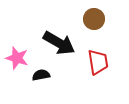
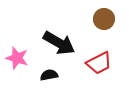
brown circle: moved 10 px right
red trapezoid: moved 1 px right, 1 px down; rotated 72 degrees clockwise
black semicircle: moved 8 px right
